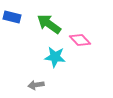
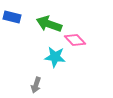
green arrow: rotated 15 degrees counterclockwise
pink diamond: moved 5 px left
gray arrow: rotated 63 degrees counterclockwise
